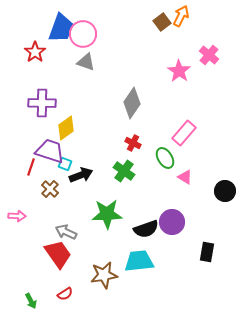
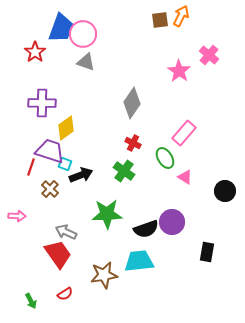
brown square: moved 2 px left, 2 px up; rotated 30 degrees clockwise
